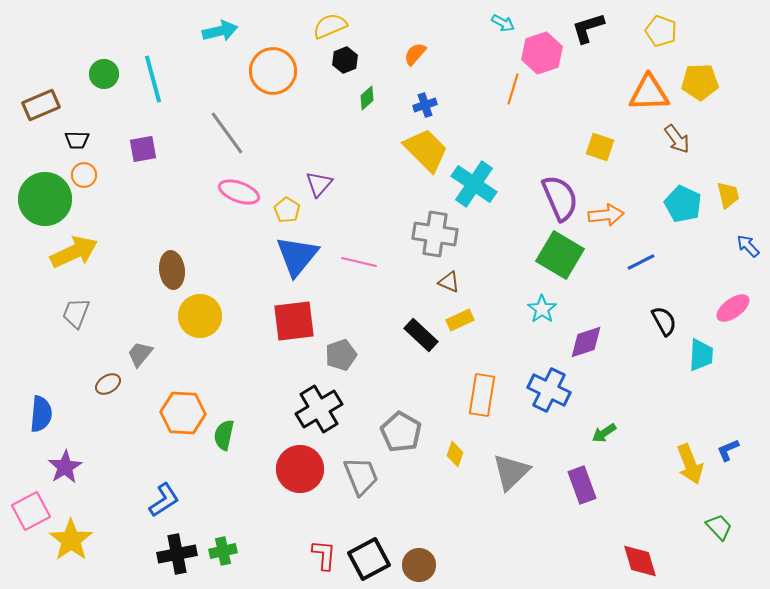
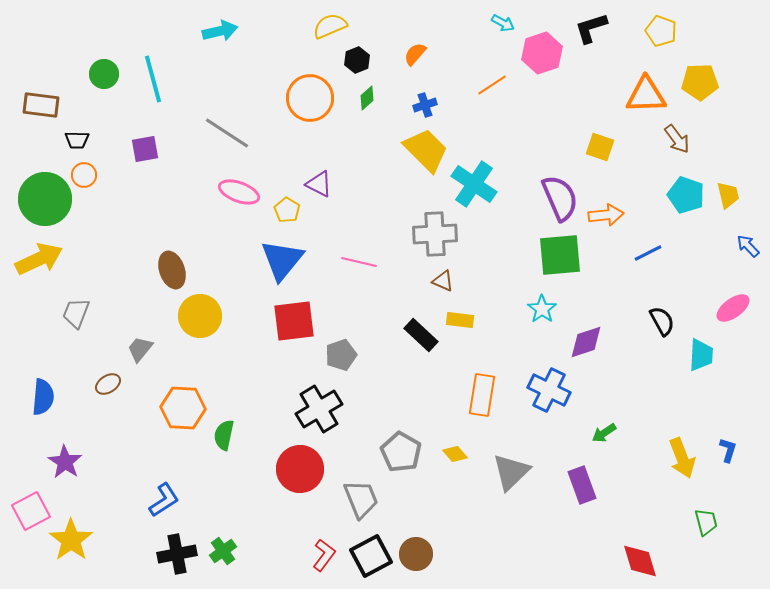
black L-shape at (588, 28): moved 3 px right
black hexagon at (345, 60): moved 12 px right
orange circle at (273, 71): moved 37 px right, 27 px down
orange line at (513, 89): moved 21 px left, 4 px up; rotated 40 degrees clockwise
orange triangle at (649, 93): moved 3 px left, 2 px down
brown rectangle at (41, 105): rotated 30 degrees clockwise
gray line at (227, 133): rotated 21 degrees counterclockwise
purple square at (143, 149): moved 2 px right
purple triangle at (319, 184): rotated 44 degrees counterclockwise
cyan pentagon at (683, 204): moved 3 px right, 9 px up; rotated 6 degrees counterclockwise
gray cross at (435, 234): rotated 12 degrees counterclockwise
yellow arrow at (74, 252): moved 35 px left, 7 px down
green square at (560, 255): rotated 36 degrees counterclockwise
blue triangle at (297, 256): moved 15 px left, 4 px down
blue line at (641, 262): moved 7 px right, 9 px up
brown ellipse at (172, 270): rotated 12 degrees counterclockwise
brown triangle at (449, 282): moved 6 px left, 1 px up
yellow rectangle at (460, 320): rotated 32 degrees clockwise
black semicircle at (664, 321): moved 2 px left
gray trapezoid at (140, 354): moved 5 px up
orange hexagon at (183, 413): moved 5 px up
blue semicircle at (41, 414): moved 2 px right, 17 px up
gray pentagon at (401, 432): moved 20 px down
blue L-shape at (728, 450): rotated 130 degrees clockwise
yellow diamond at (455, 454): rotated 60 degrees counterclockwise
yellow arrow at (690, 464): moved 8 px left, 6 px up
purple star at (65, 467): moved 5 px up; rotated 8 degrees counterclockwise
gray trapezoid at (361, 476): moved 23 px down
green trapezoid at (719, 527): moved 13 px left, 5 px up; rotated 28 degrees clockwise
green cross at (223, 551): rotated 24 degrees counterclockwise
red L-shape at (324, 555): rotated 32 degrees clockwise
black square at (369, 559): moved 2 px right, 3 px up
brown circle at (419, 565): moved 3 px left, 11 px up
